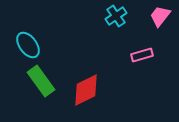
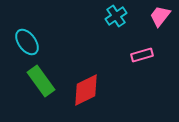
cyan ellipse: moved 1 px left, 3 px up
